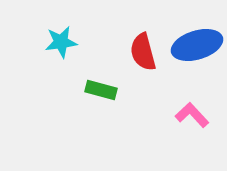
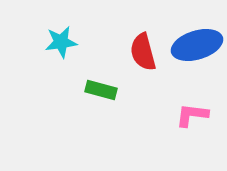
pink L-shape: rotated 40 degrees counterclockwise
